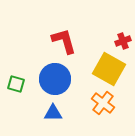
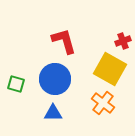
yellow square: moved 1 px right
